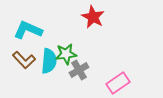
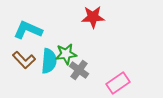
red star: rotated 30 degrees counterclockwise
gray cross: rotated 24 degrees counterclockwise
